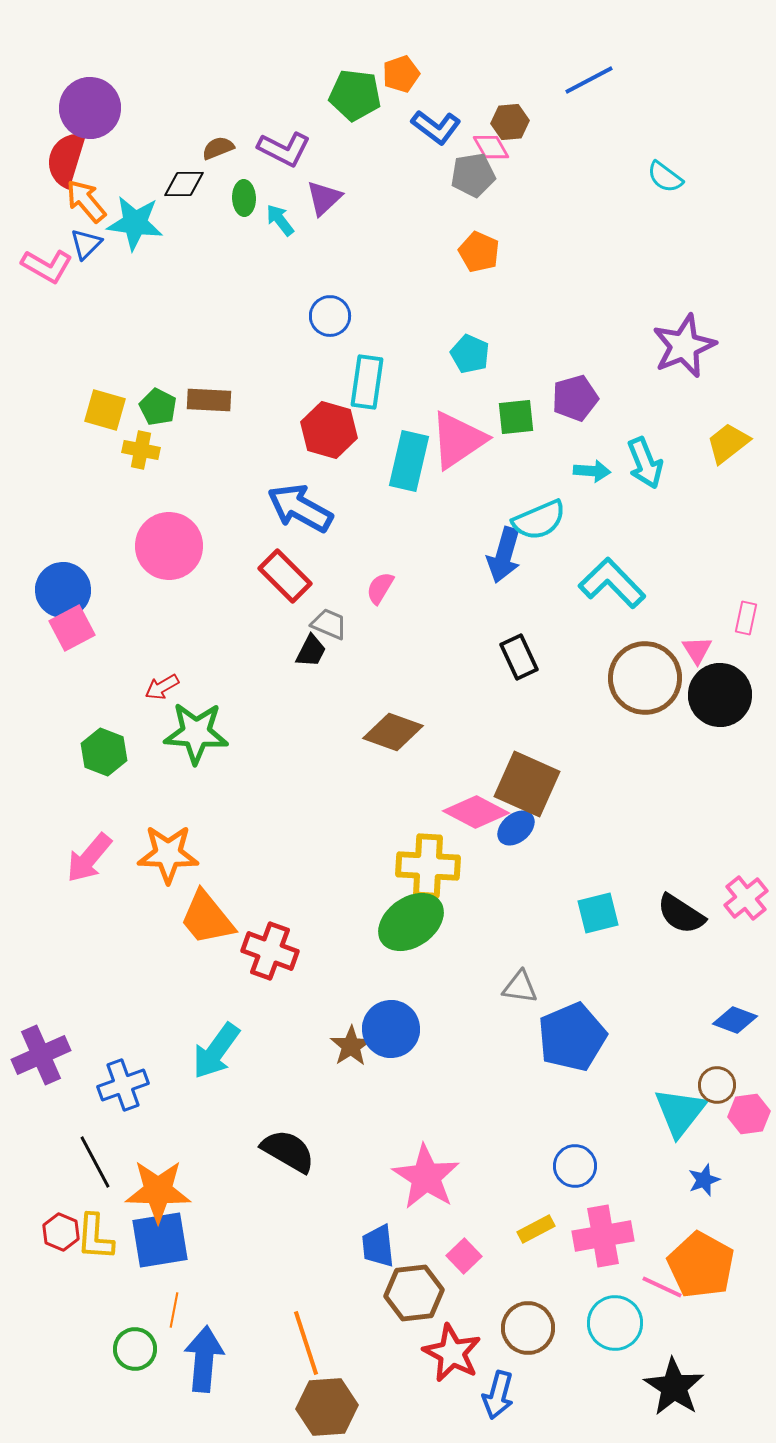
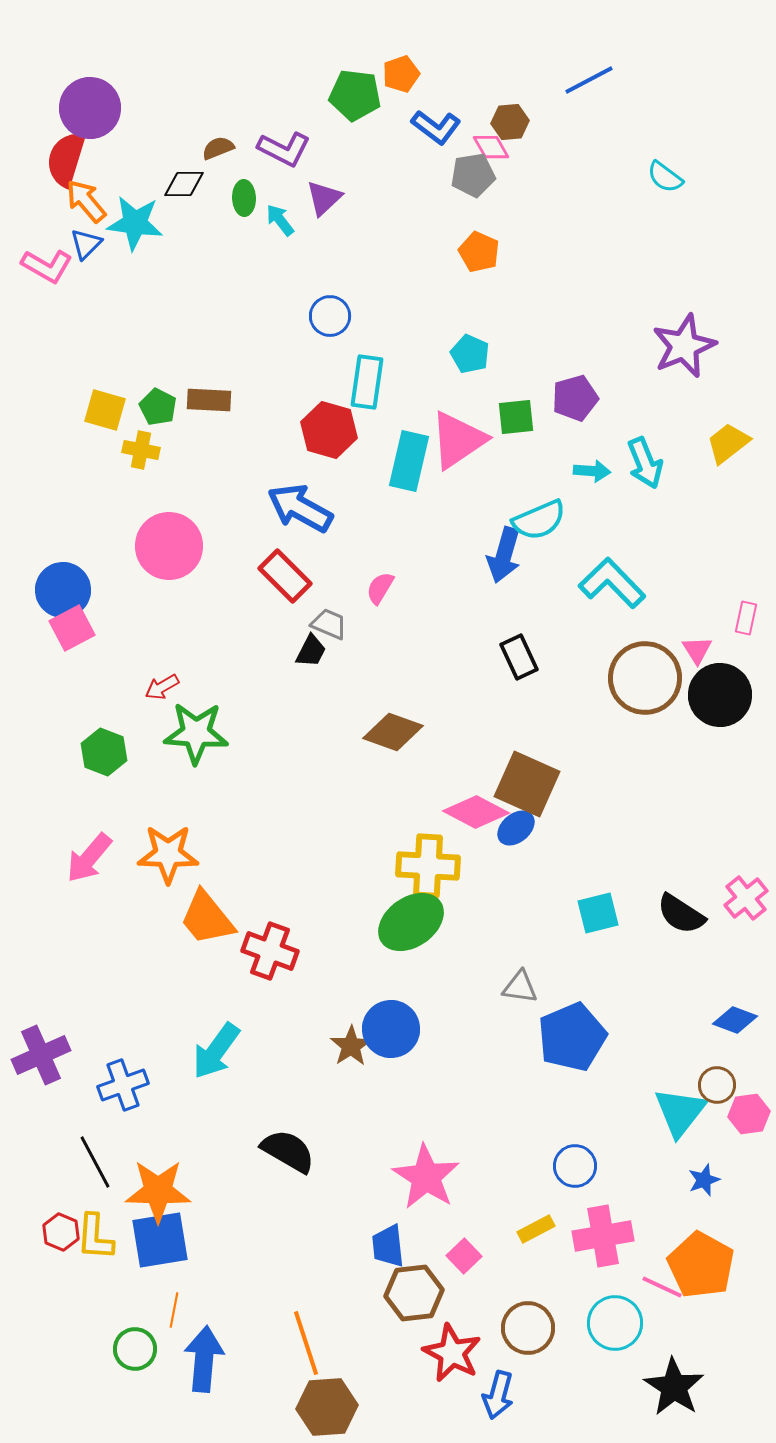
blue trapezoid at (378, 1246): moved 10 px right
